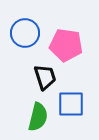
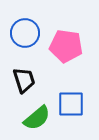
pink pentagon: moved 1 px down
black trapezoid: moved 21 px left, 3 px down
green semicircle: moved 1 px left, 1 px down; rotated 36 degrees clockwise
